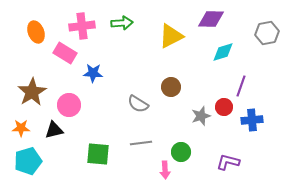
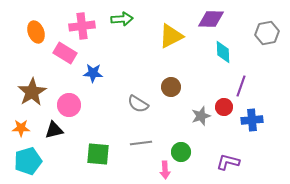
green arrow: moved 4 px up
cyan diamond: rotated 75 degrees counterclockwise
